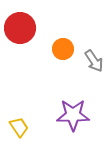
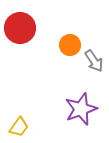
orange circle: moved 7 px right, 4 px up
purple star: moved 8 px right, 6 px up; rotated 20 degrees counterclockwise
yellow trapezoid: rotated 70 degrees clockwise
